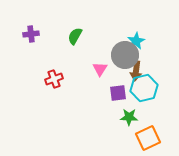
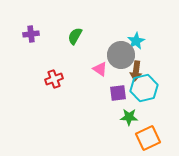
gray circle: moved 4 px left
pink triangle: rotated 28 degrees counterclockwise
